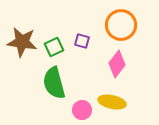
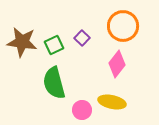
orange circle: moved 2 px right, 1 px down
purple square: moved 3 px up; rotated 28 degrees clockwise
green square: moved 2 px up
